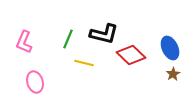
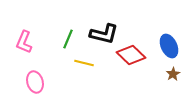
blue ellipse: moved 1 px left, 2 px up
